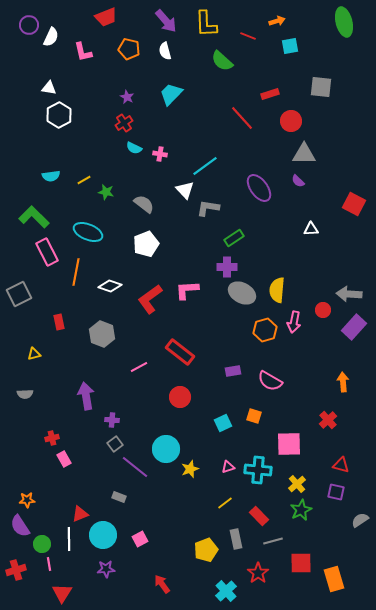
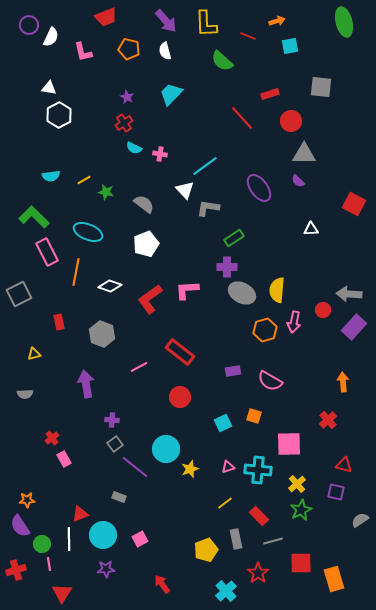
purple arrow at (86, 396): moved 12 px up
red cross at (52, 438): rotated 24 degrees counterclockwise
red triangle at (341, 465): moved 3 px right
